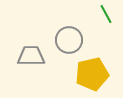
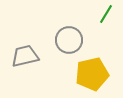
green line: rotated 60 degrees clockwise
gray trapezoid: moved 6 px left; rotated 12 degrees counterclockwise
